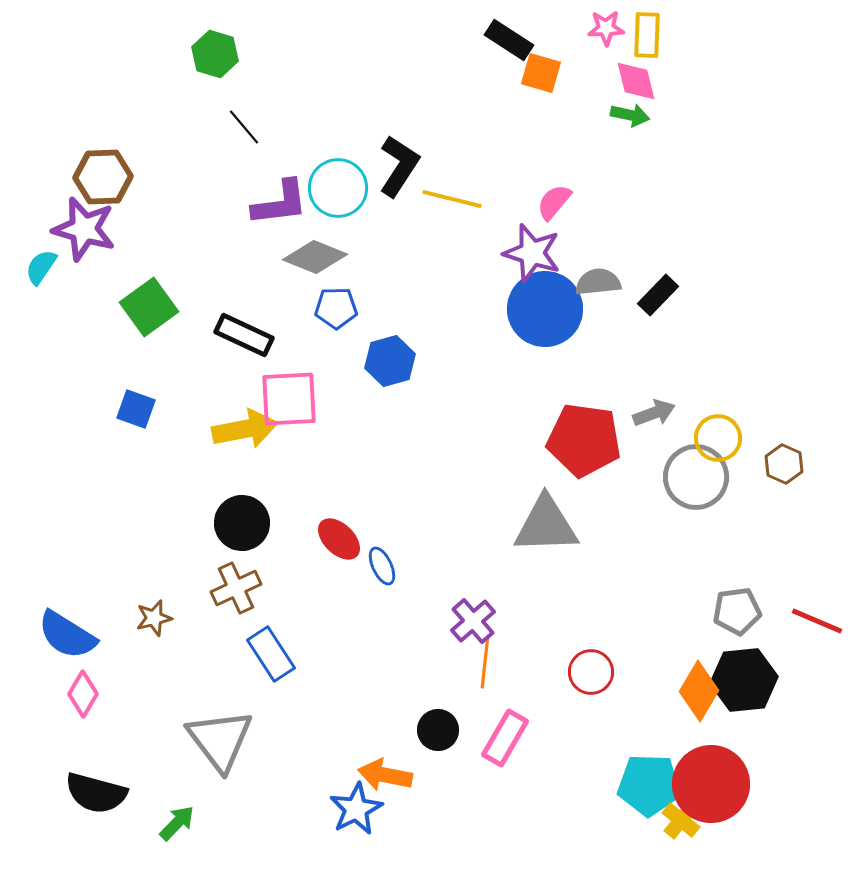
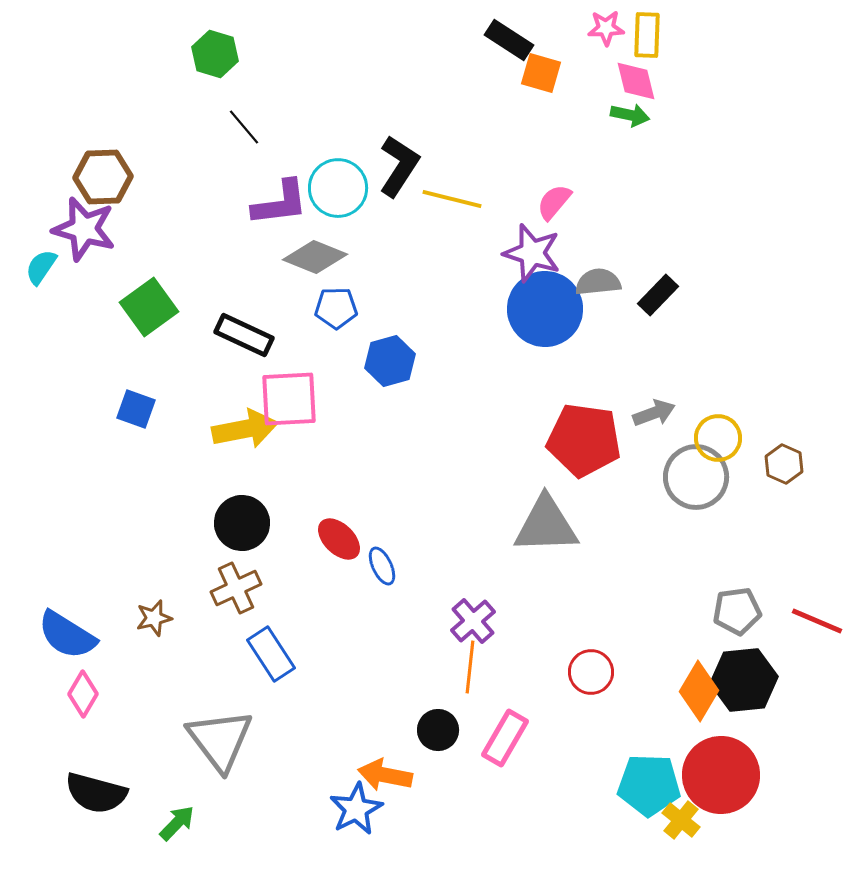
orange line at (485, 662): moved 15 px left, 5 px down
red circle at (711, 784): moved 10 px right, 9 px up
